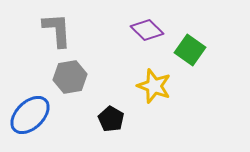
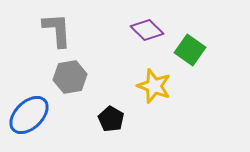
blue ellipse: moved 1 px left
